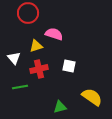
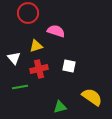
pink semicircle: moved 2 px right, 3 px up
